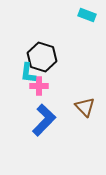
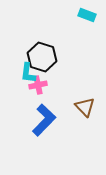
pink cross: moved 1 px left, 1 px up; rotated 12 degrees counterclockwise
